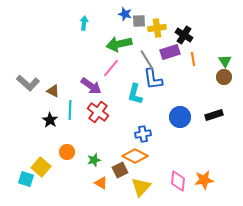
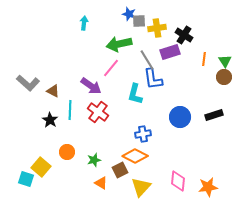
blue star: moved 4 px right
orange line: moved 11 px right; rotated 16 degrees clockwise
orange star: moved 4 px right, 7 px down
